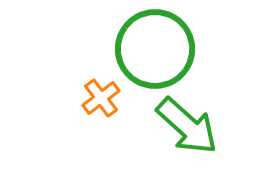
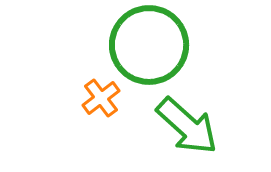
green circle: moved 6 px left, 4 px up
